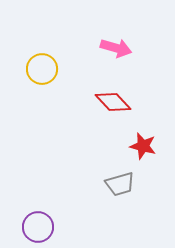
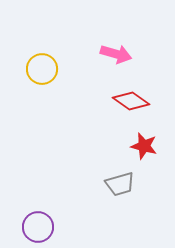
pink arrow: moved 6 px down
red diamond: moved 18 px right, 1 px up; rotated 12 degrees counterclockwise
red star: moved 1 px right
